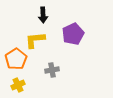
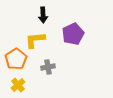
gray cross: moved 4 px left, 3 px up
yellow cross: rotated 16 degrees counterclockwise
